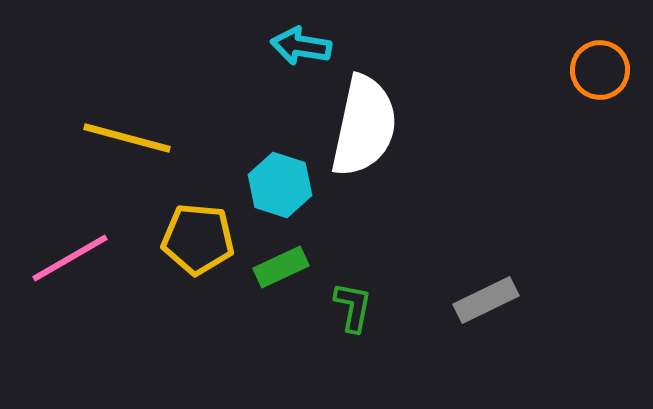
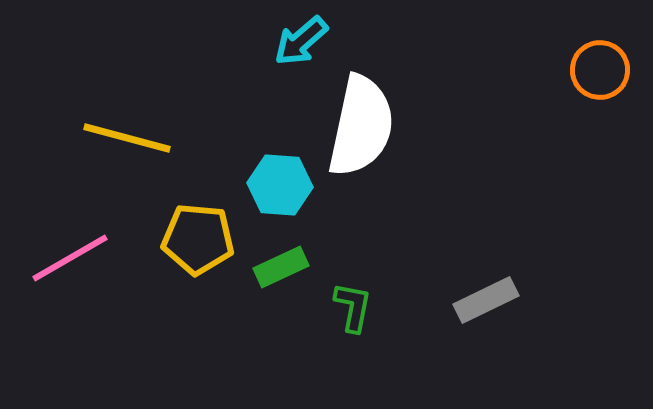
cyan arrow: moved 5 px up; rotated 50 degrees counterclockwise
white semicircle: moved 3 px left
cyan hexagon: rotated 14 degrees counterclockwise
